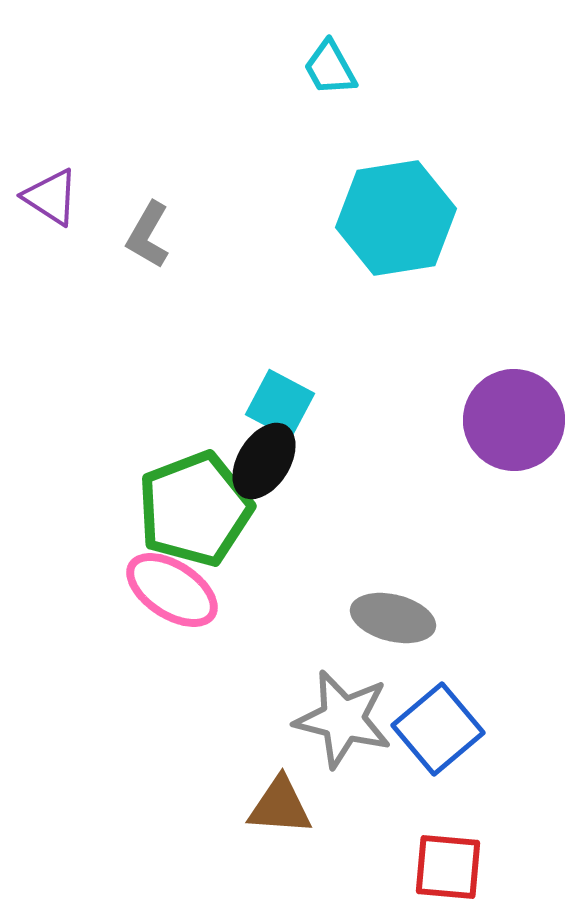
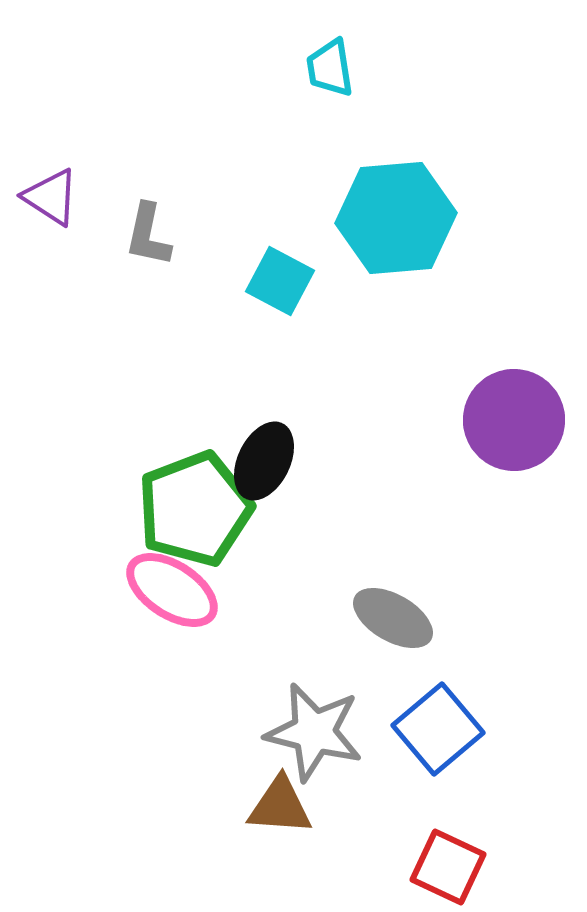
cyan trapezoid: rotated 20 degrees clockwise
cyan hexagon: rotated 4 degrees clockwise
gray L-shape: rotated 18 degrees counterclockwise
cyan square: moved 123 px up
black ellipse: rotated 6 degrees counterclockwise
gray ellipse: rotated 16 degrees clockwise
gray star: moved 29 px left, 13 px down
red square: rotated 20 degrees clockwise
